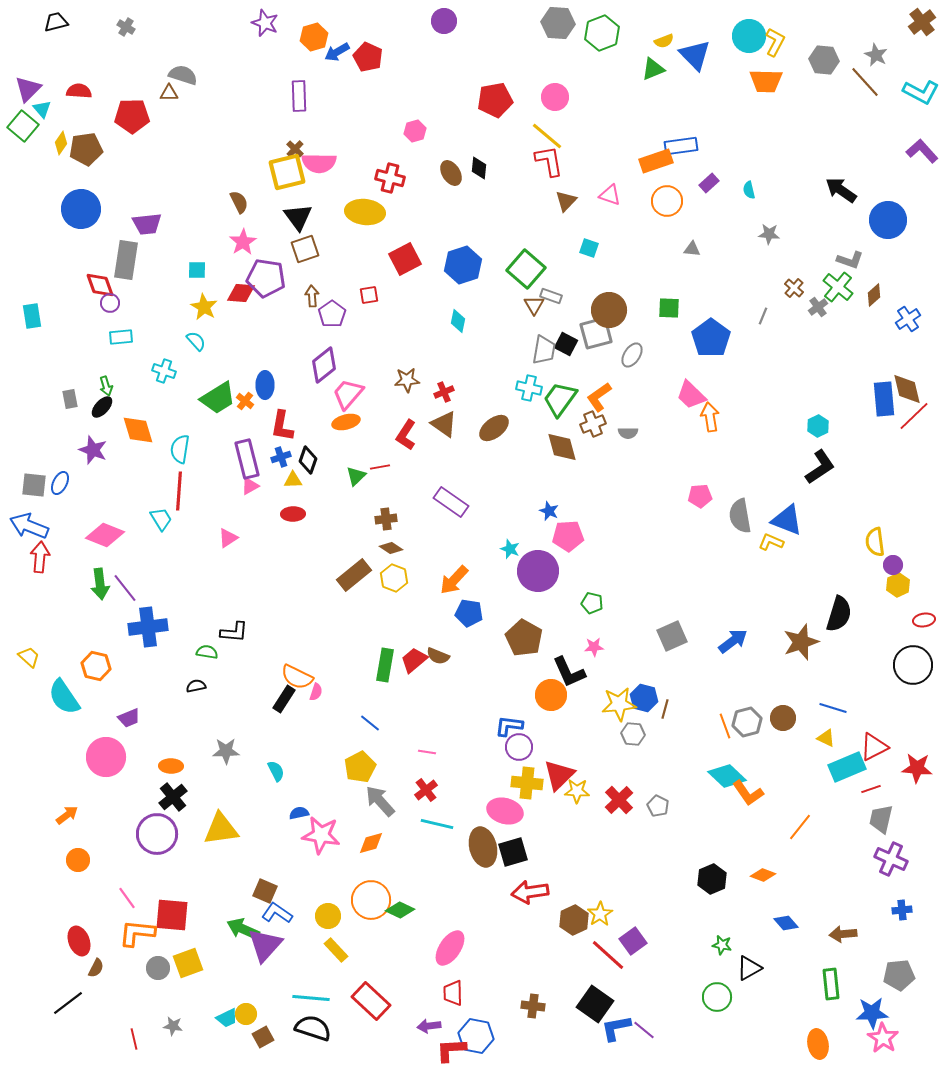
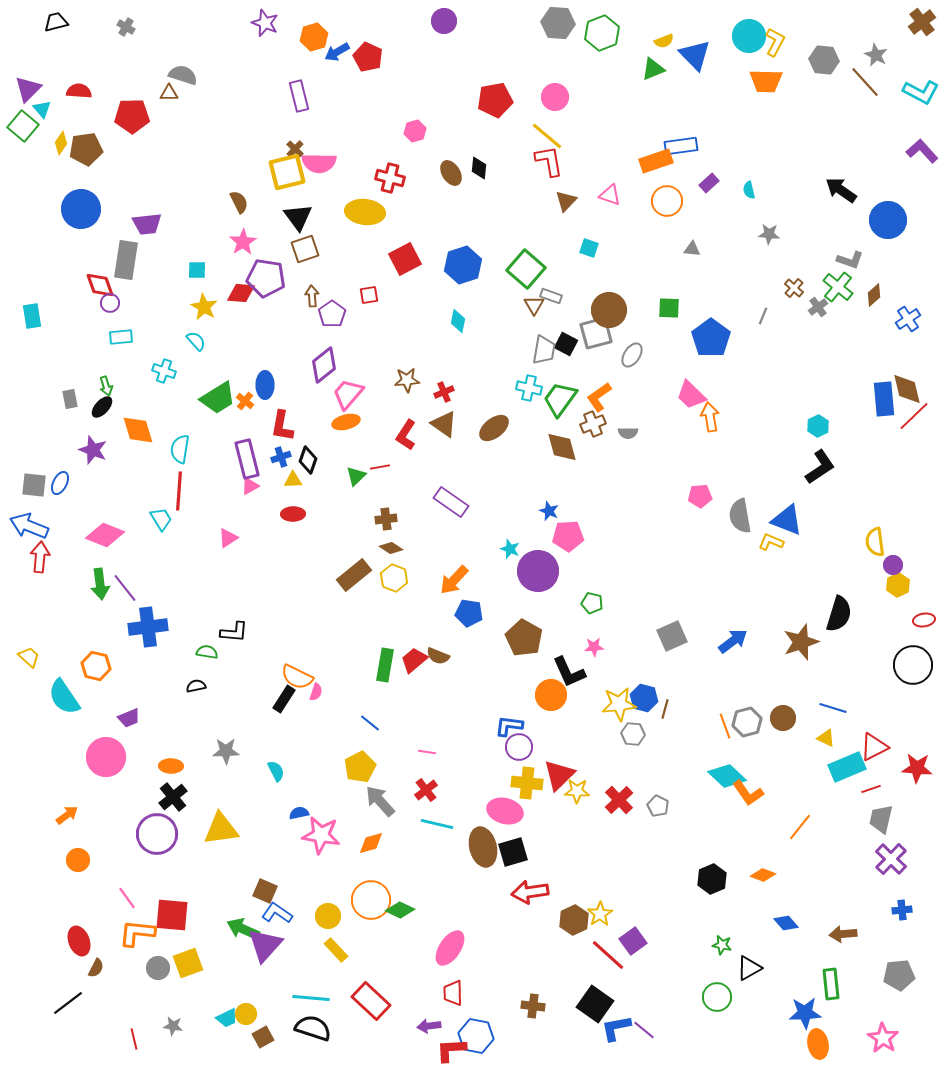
purple rectangle at (299, 96): rotated 12 degrees counterclockwise
purple cross at (891, 859): rotated 20 degrees clockwise
blue star at (872, 1013): moved 67 px left
